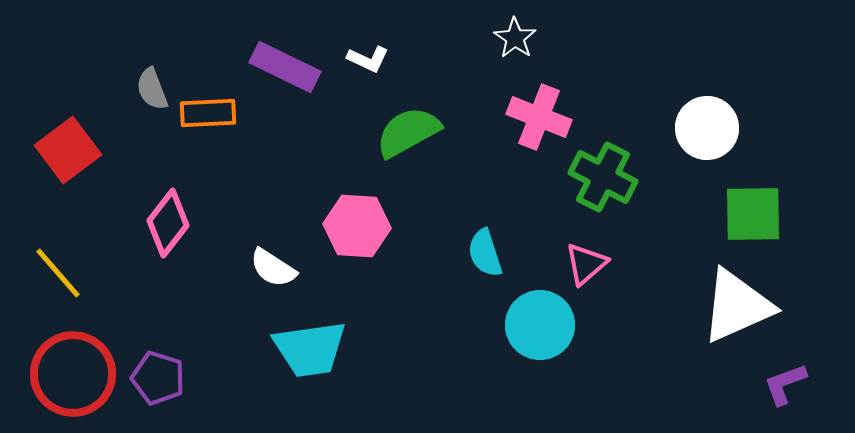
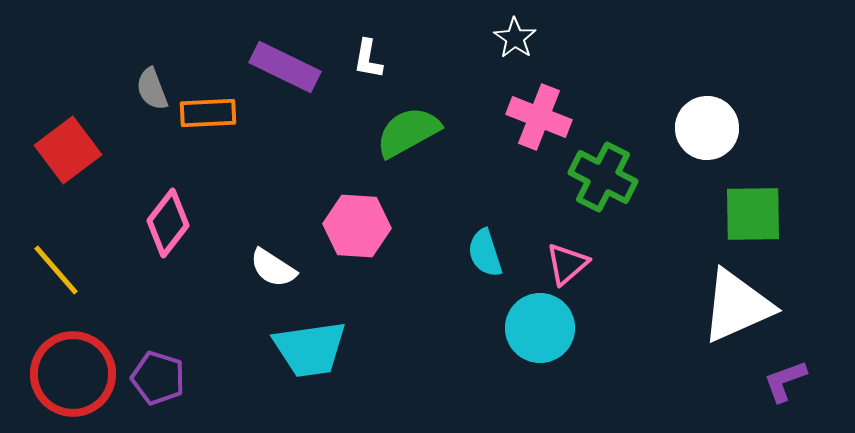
white L-shape: rotated 75 degrees clockwise
pink triangle: moved 19 px left
yellow line: moved 2 px left, 3 px up
cyan circle: moved 3 px down
purple L-shape: moved 3 px up
